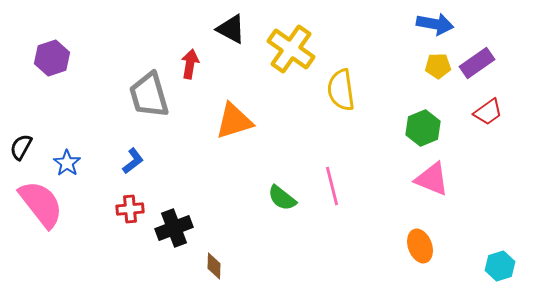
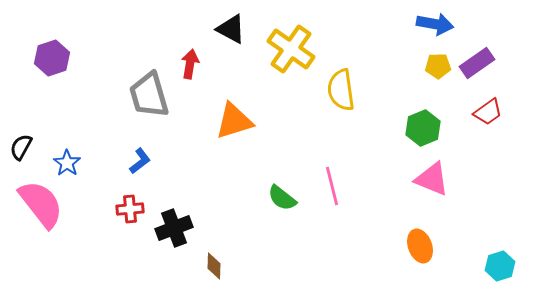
blue L-shape: moved 7 px right
